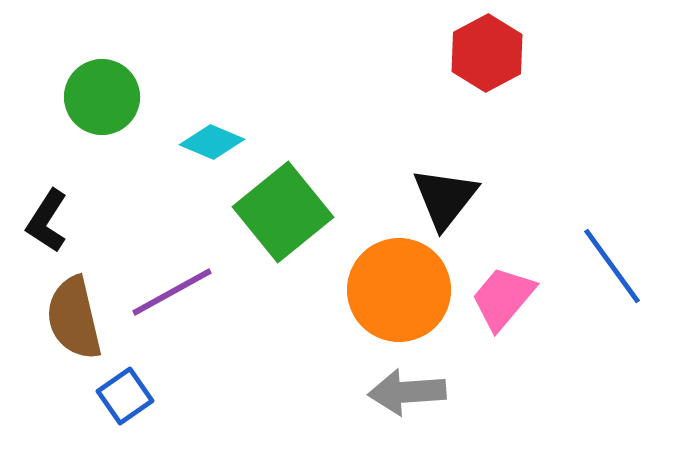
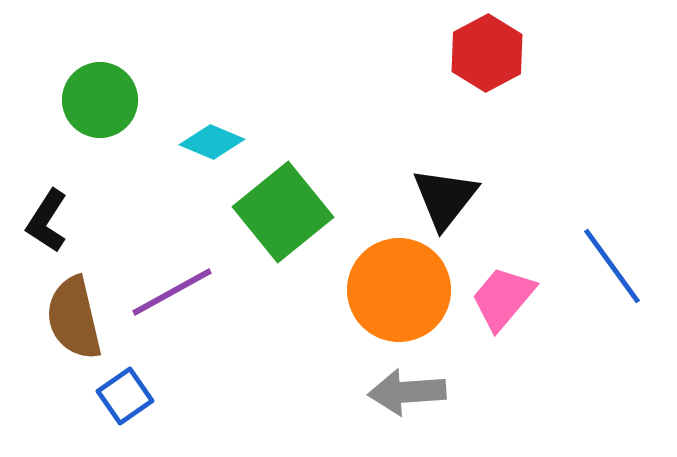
green circle: moved 2 px left, 3 px down
